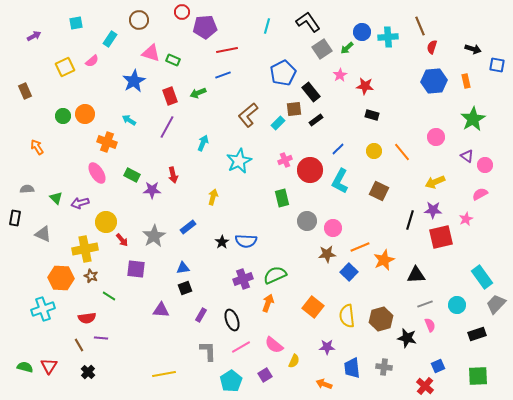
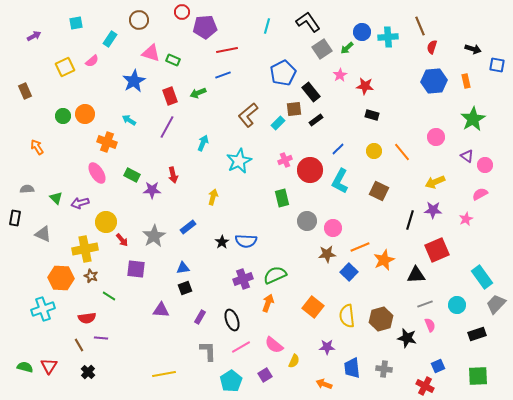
red square at (441, 237): moved 4 px left, 13 px down; rotated 10 degrees counterclockwise
purple rectangle at (201, 315): moved 1 px left, 2 px down
gray cross at (384, 367): moved 2 px down
red cross at (425, 386): rotated 12 degrees counterclockwise
